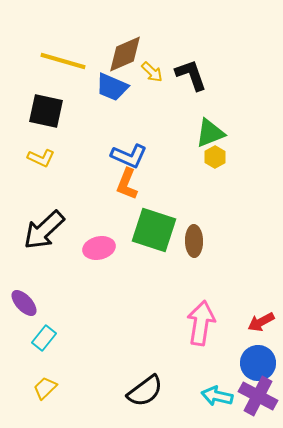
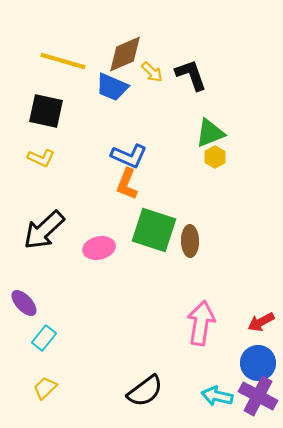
brown ellipse: moved 4 px left
